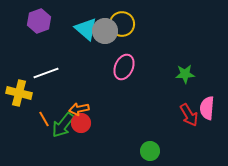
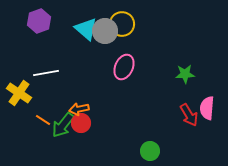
white line: rotated 10 degrees clockwise
yellow cross: rotated 20 degrees clockwise
orange line: moved 1 px left, 1 px down; rotated 28 degrees counterclockwise
